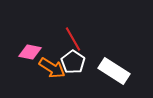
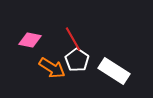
pink diamond: moved 12 px up
white pentagon: moved 4 px right, 2 px up
